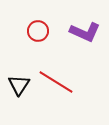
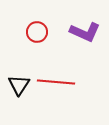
red circle: moved 1 px left, 1 px down
red line: rotated 27 degrees counterclockwise
